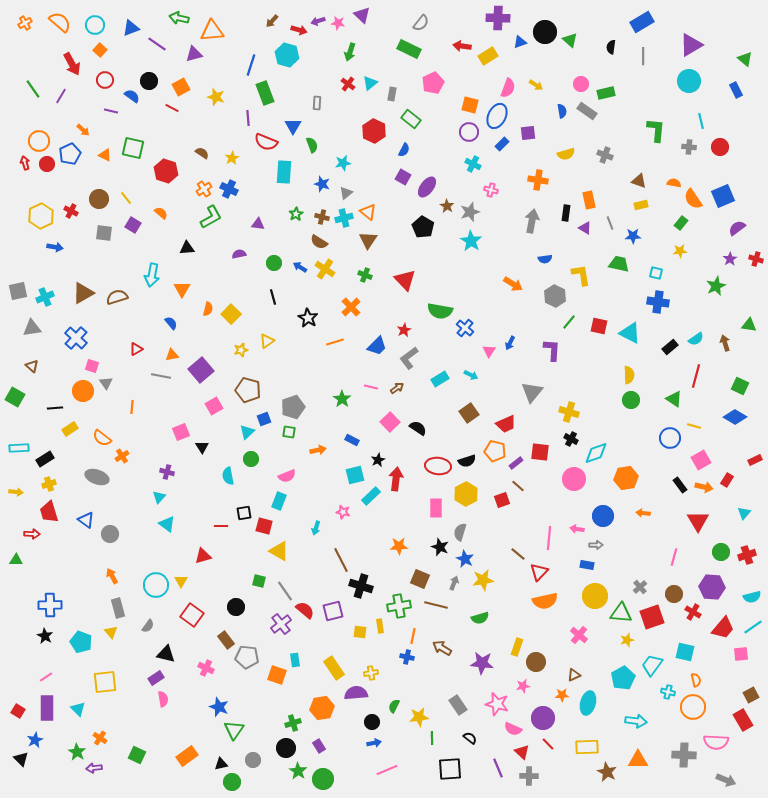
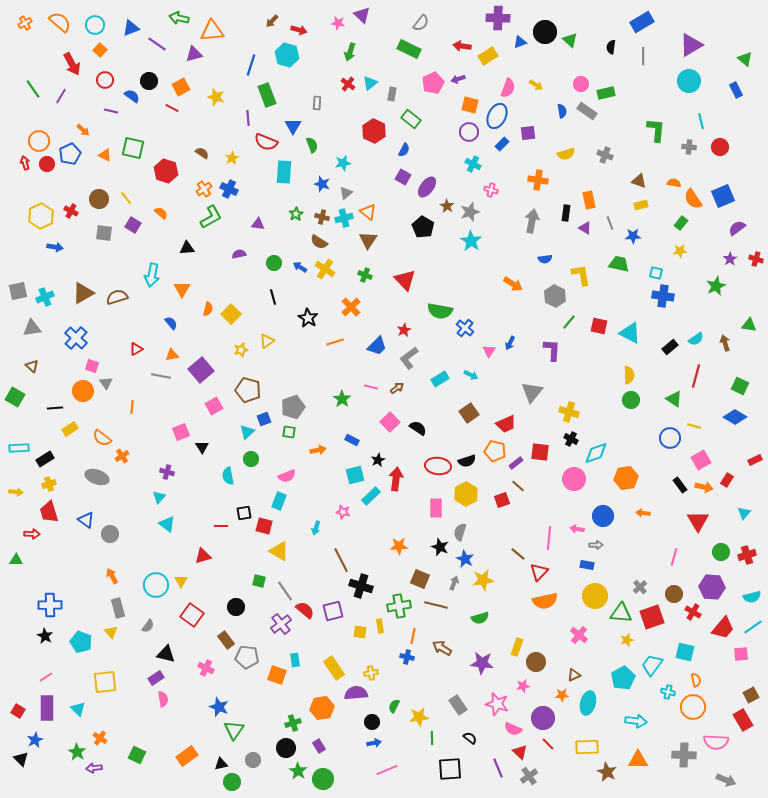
purple arrow at (318, 21): moved 140 px right, 58 px down
green rectangle at (265, 93): moved 2 px right, 2 px down
blue cross at (658, 302): moved 5 px right, 6 px up
red triangle at (522, 752): moved 2 px left
gray cross at (529, 776): rotated 36 degrees counterclockwise
